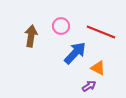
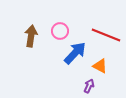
pink circle: moved 1 px left, 5 px down
red line: moved 5 px right, 3 px down
orange triangle: moved 2 px right, 2 px up
purple arrow: rotated 32 degrees counterclockwise
